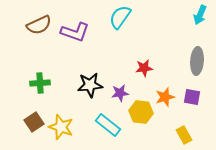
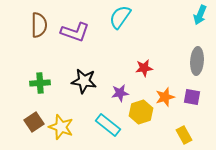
brown semicircle: rotated 65 degrees counterclockwise
black star: moved 6 px left, 4 px up; rotated 15 degrees clockwise
yellow hexagon: rotated 25 degrees counterclockwise
